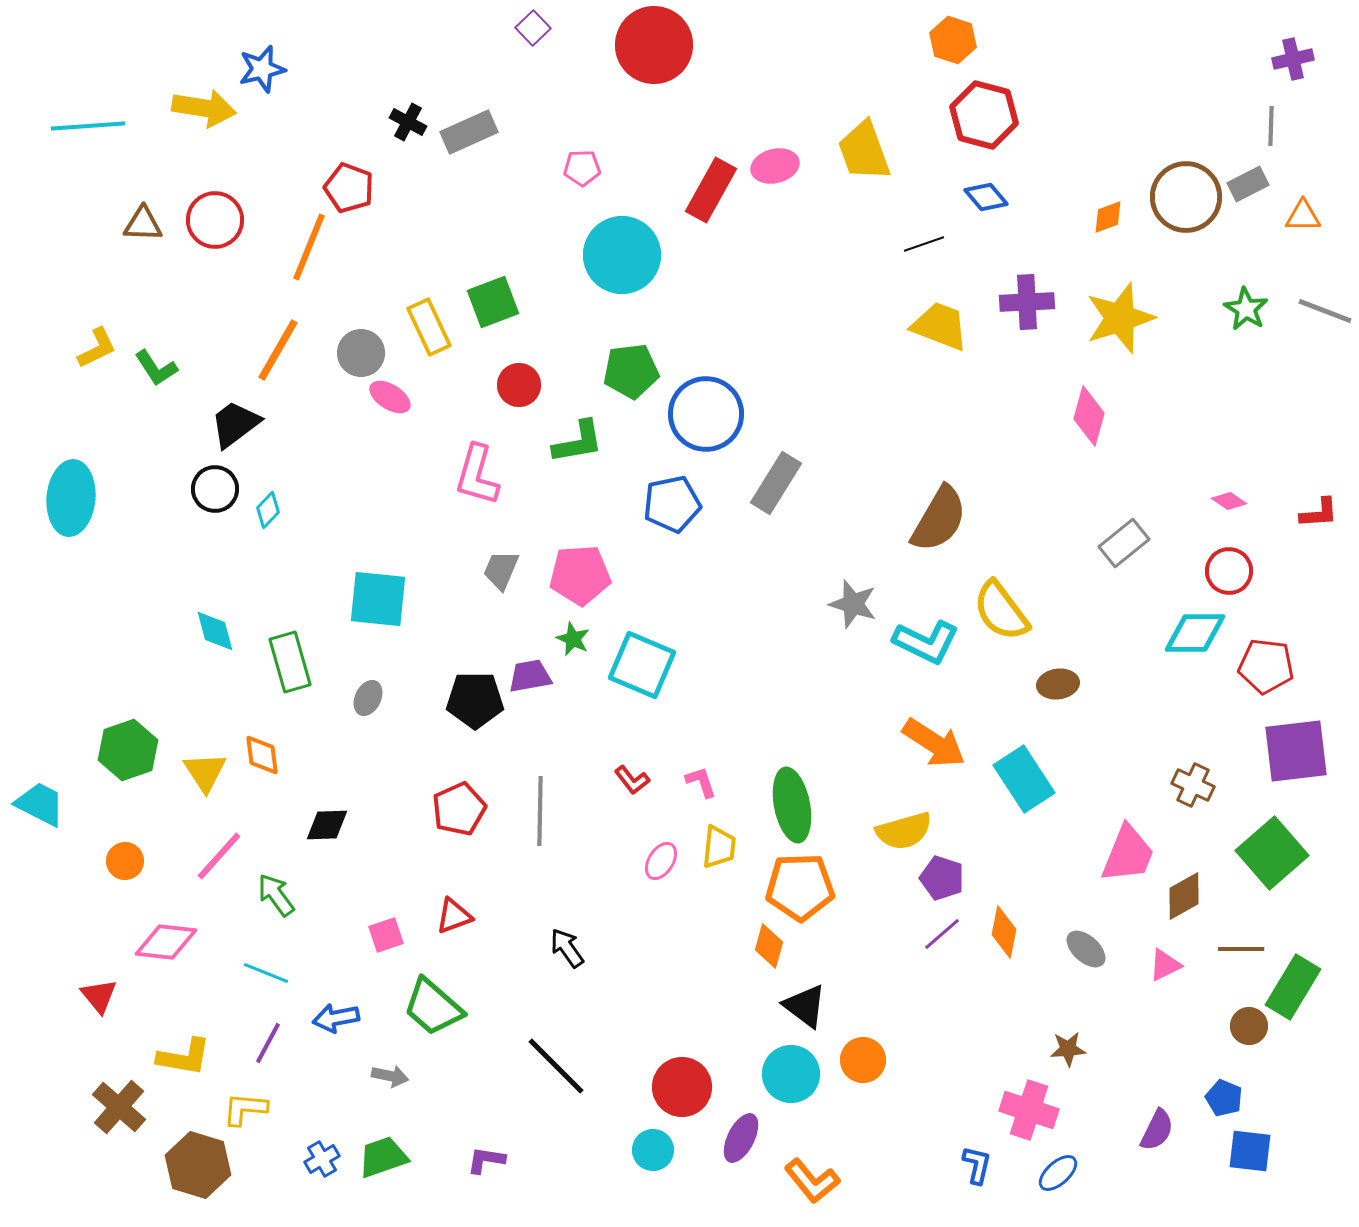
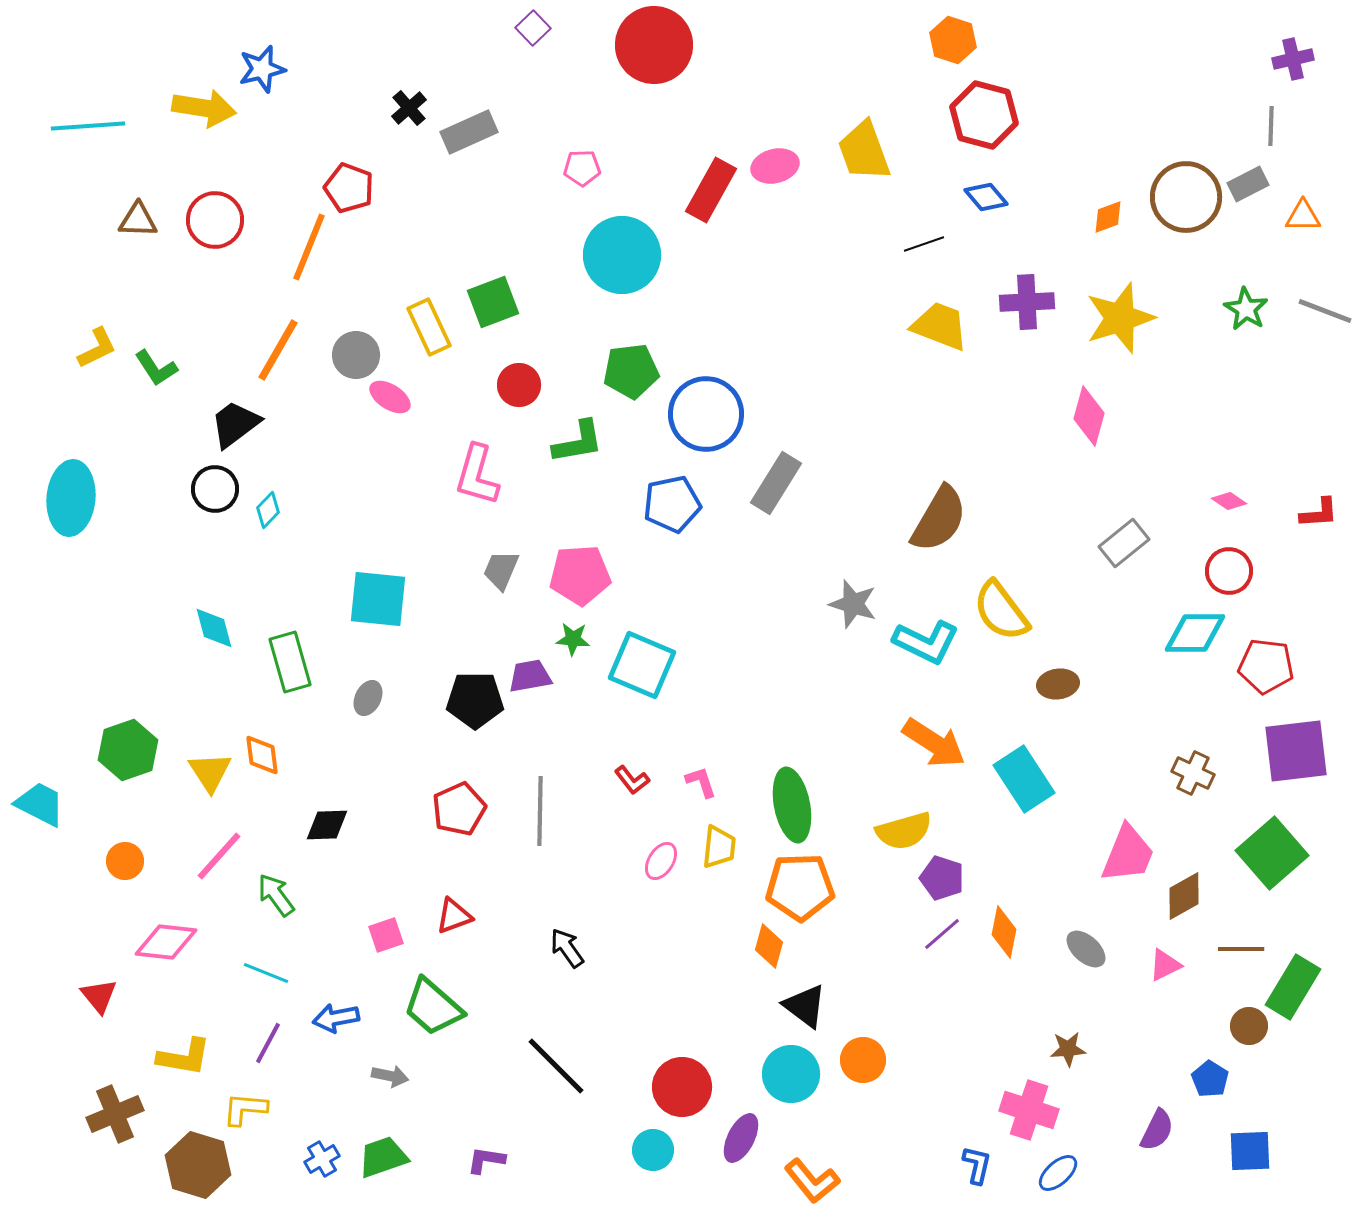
black cross at (408, 122): moved 1 px right, 14 px up; rotated 21 degrees clockwise
brown triangle at (143, 224): moved 5 px left, 4 px up
gray circle at (361, 353): moved 5 px left, 2 px down
cyan diamond at (215, 631): moved 1 px left, 3 px up
green star at (573, 639): rotated 20 degrees counterclockwise
yellow triangle at (205, 772): moved 5 px right
brown cross at (1193, 785): moved 12 px up
blue pentagon at (1224, 1098): moved 14 px left, 19 px up; rotated 9 degrees clockwise
brown cross at (119, 1107): moved 4 px left, 7 px down; rotated 26 degrees clockwise
blue square at (1250, 1151): rotated 9 degrees counterclockwise
